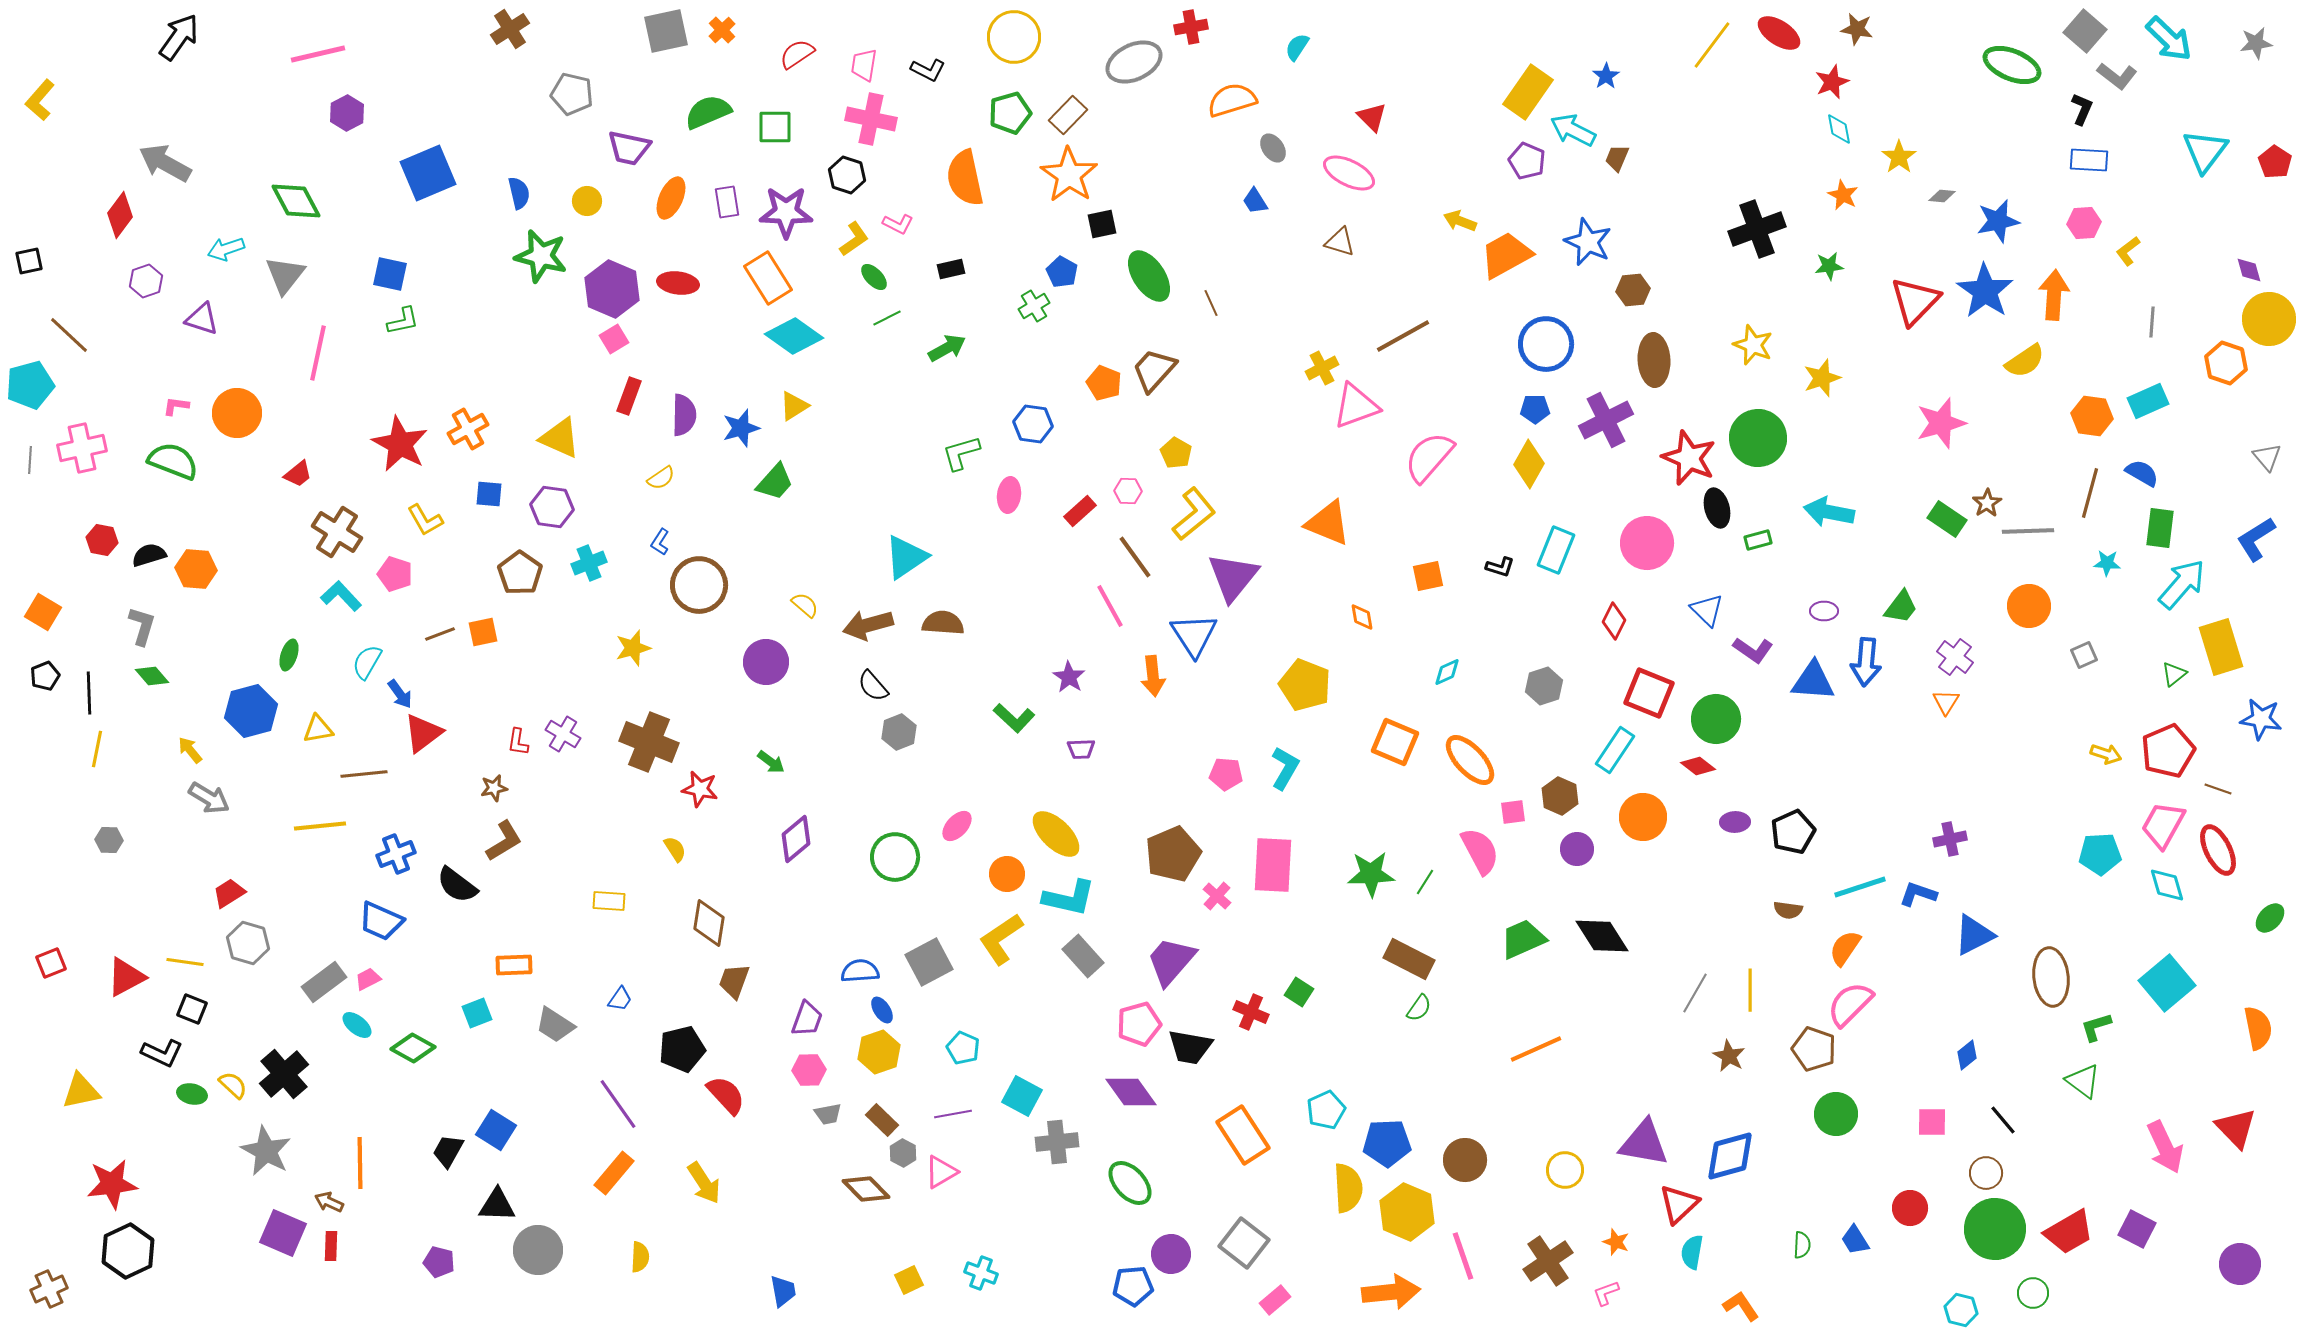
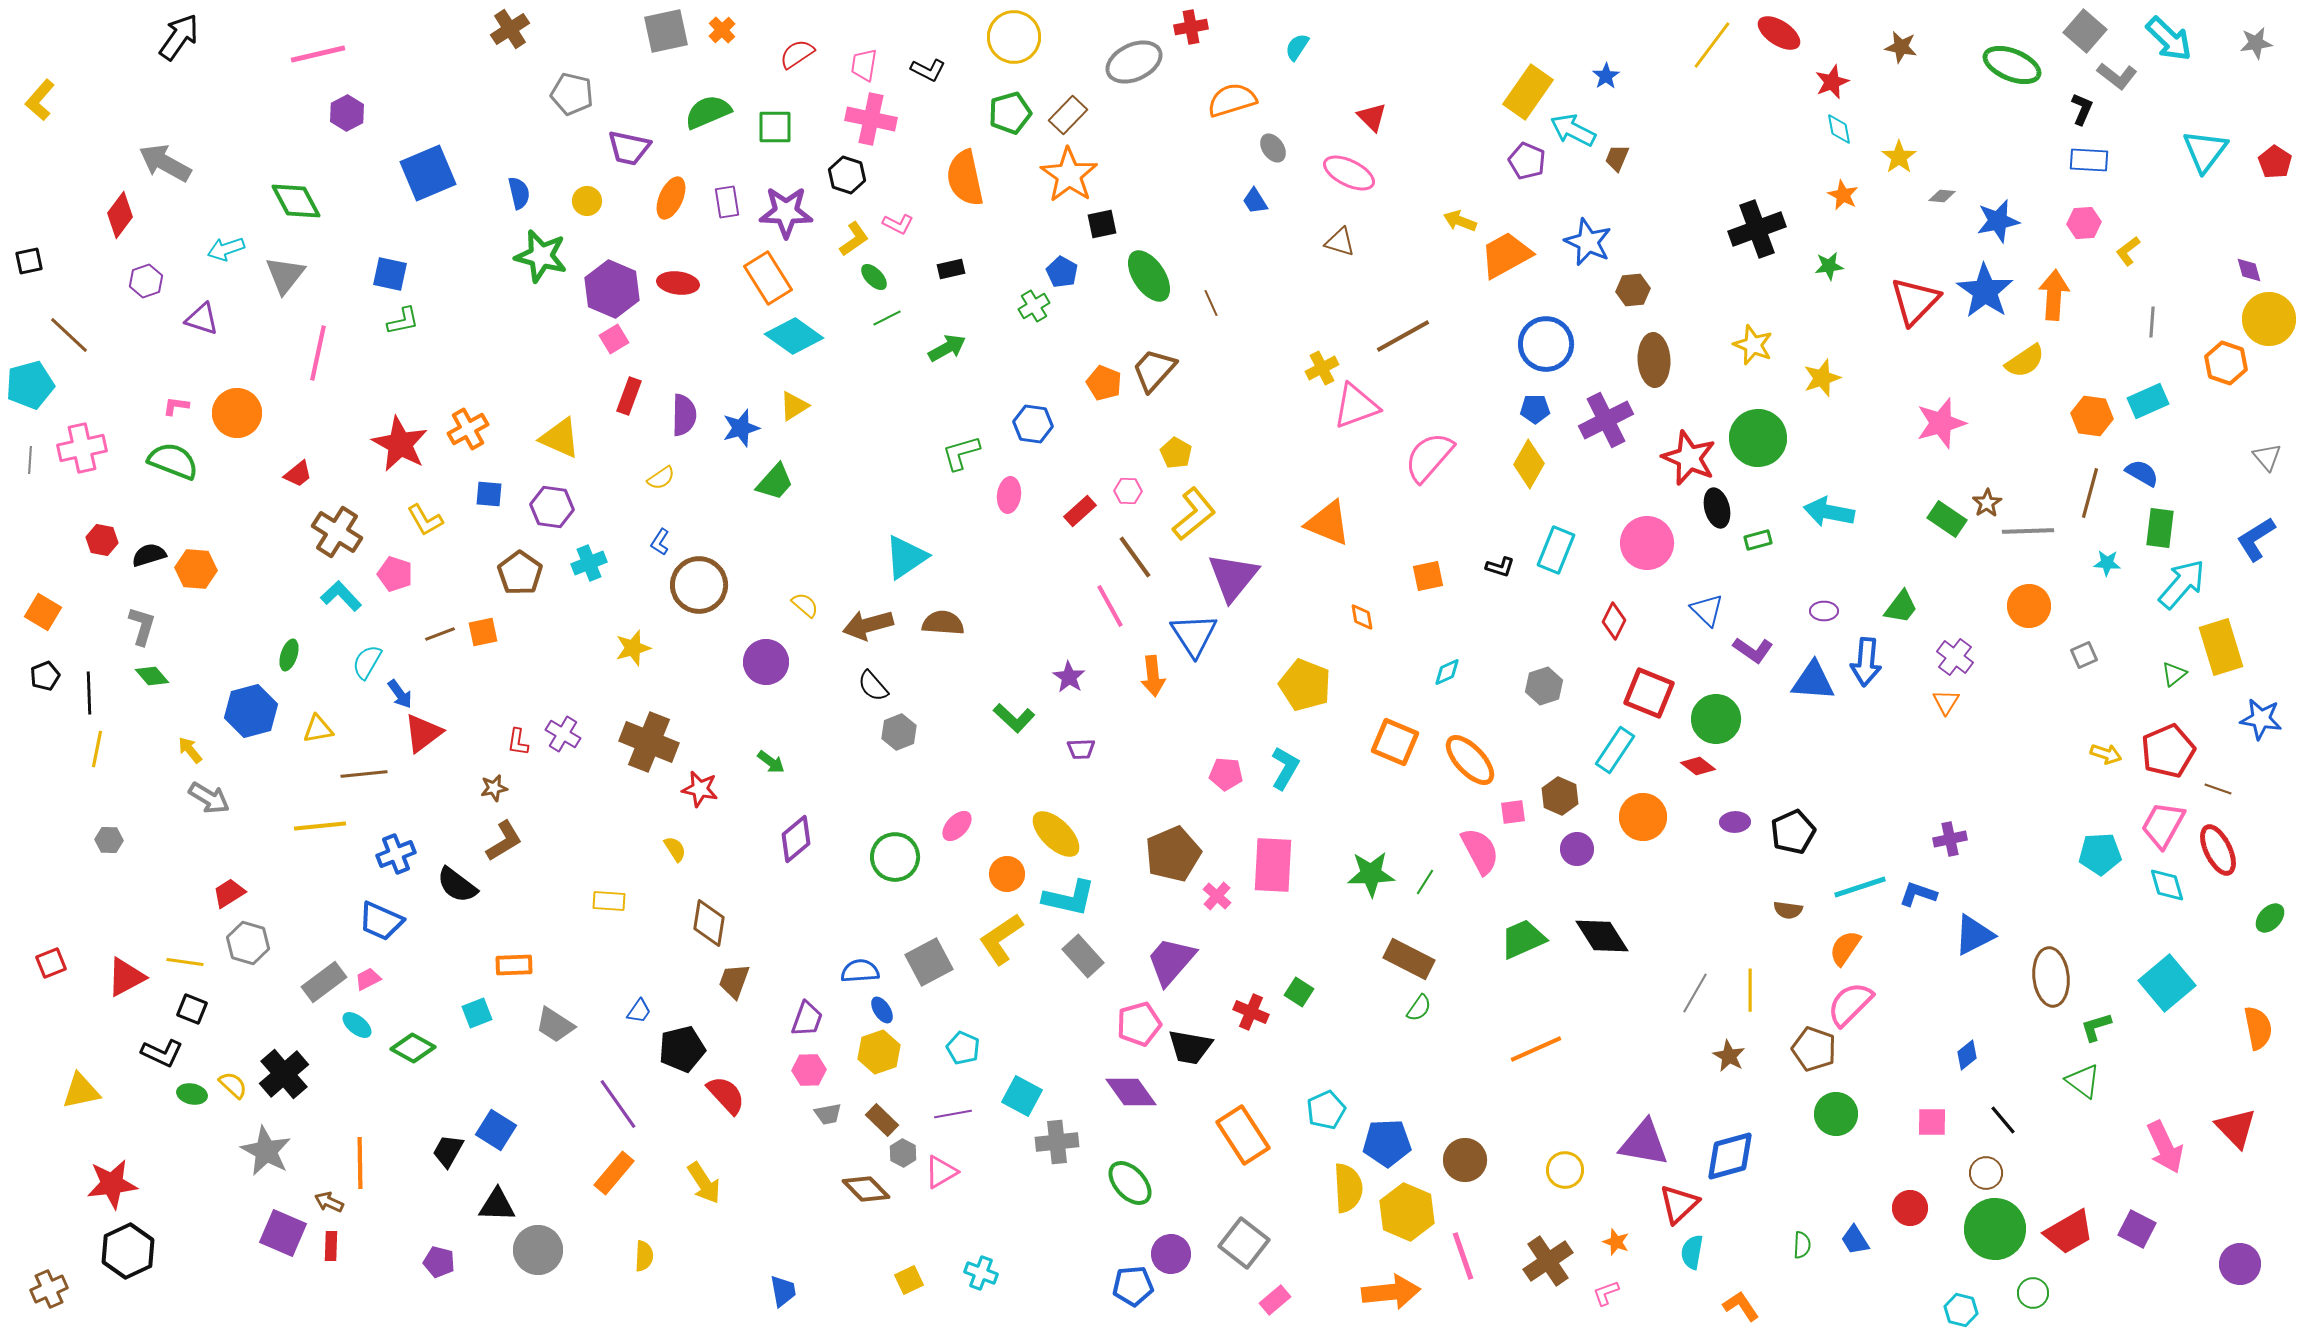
brown star at (1857, 29): moved 44 px right, 18 px down
blue trapezoid at (620, 999): moved 19 px right, 12 px down
yellow semicircle at (640, 1257): moved 4 px right, 1 px up
